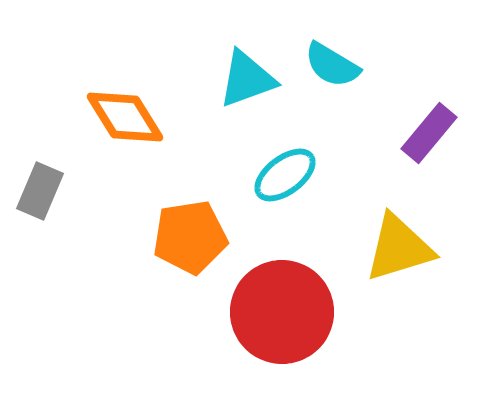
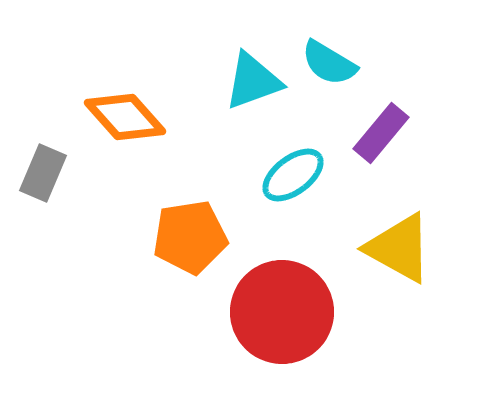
cyan semicircle: moved 3 px left, 2 px up
cyan triangle: moved 6 px right, 2 px down
orange diamond: rotated 10 degrees counterclockwise
purple rectangle: moved 48 px left
cyan ellipse: moved 8 px right
gray rectangle: moved 3 px right, 18 px up
yellow triangle: rotated 46 degrees clockwise
